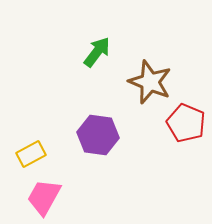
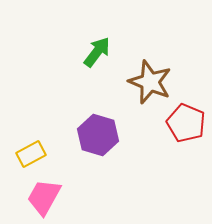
purple hexagon: rotated 9 degrees clockwise
